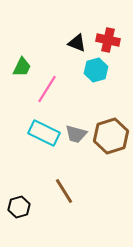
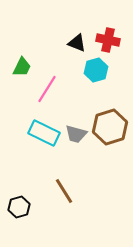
brown hexagon: moved 1 px left, 9 px up
